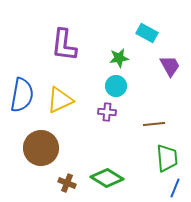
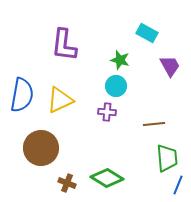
green star: moved 1 px right, 2 px down; rotated 24 degrees clockwise
blue line: moved 3 px right, 3 px up
